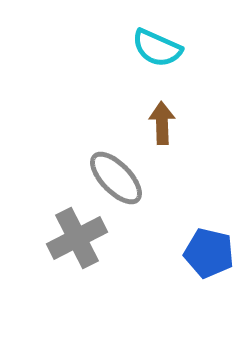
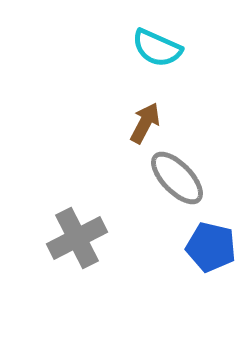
brown arrow: moved 17 px left; rotated 30 degrees clockwise
gray ellipse: moved 61 px right
blue pentagon: moved 2 px right, 6 px up
